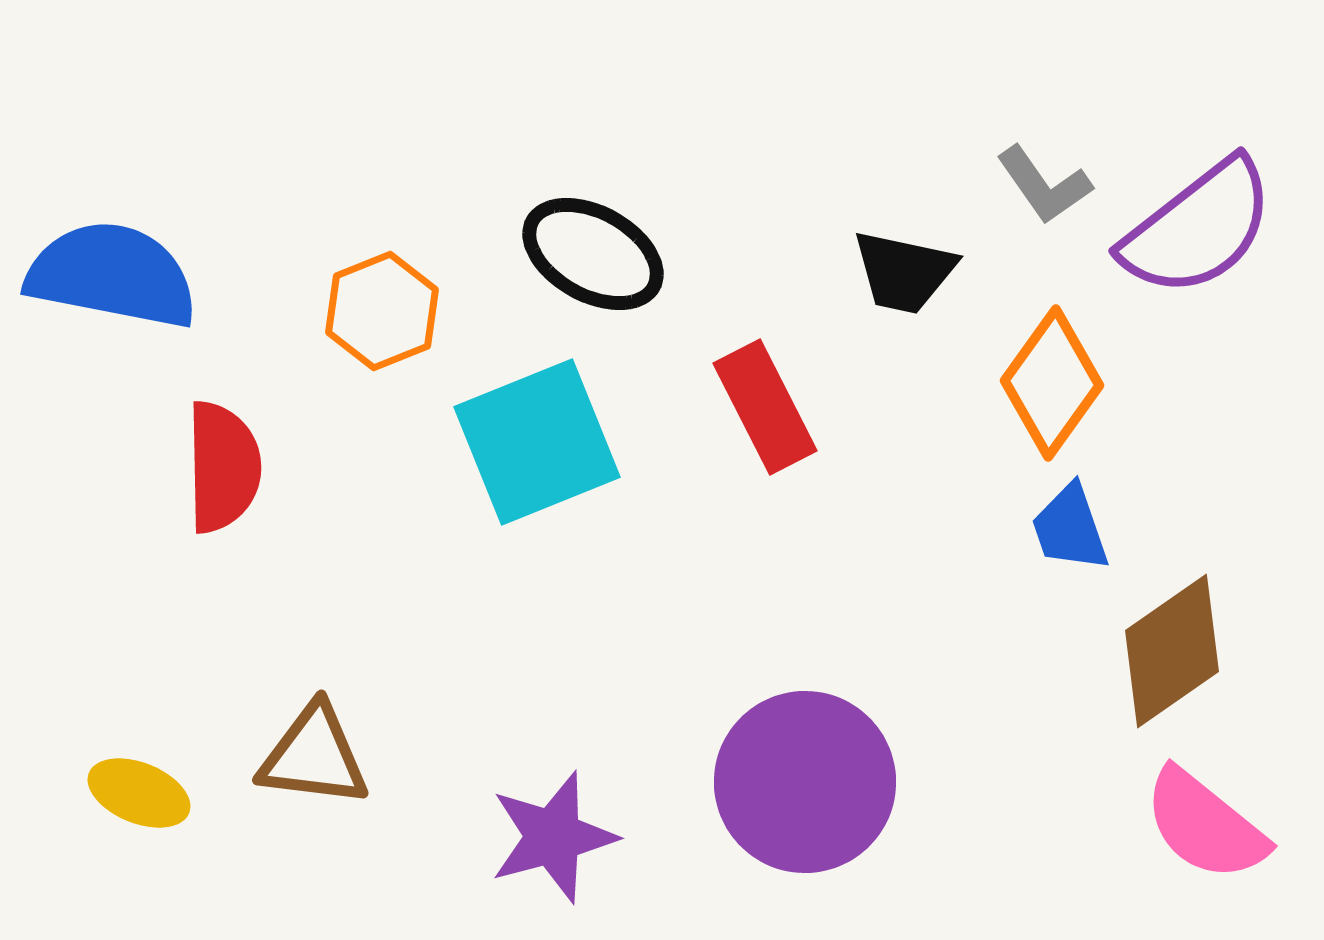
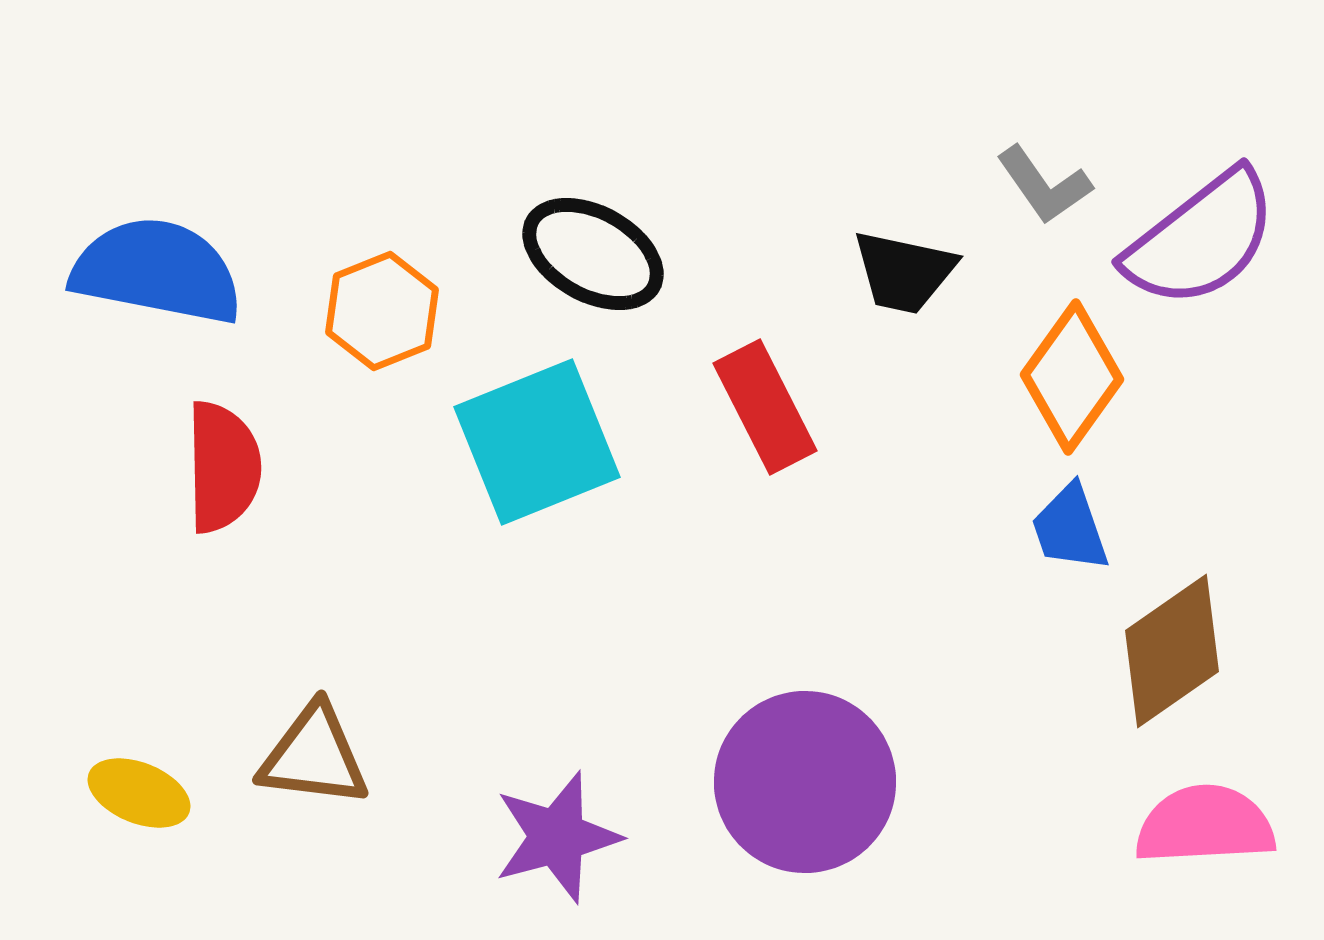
purple semicircle: moved 3 px right, 11 px down
blue semicircle: moved 45 px right, 4 px up
orange diamond: moved 20 px right, 6 px up
pink semicircle: rotated 138 degrees clockwise
purple star: moved 4 px right
